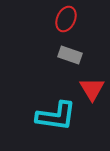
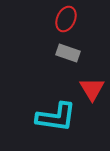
gray rectangle: moved 2 px left, 2 px up
cyan L-shape: moved 1 px down
